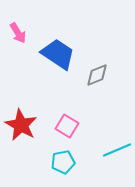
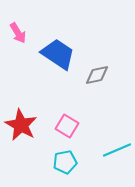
gray diamond: rotated 10 degrees clockwise
cyan pentagon: moved 2 px right
